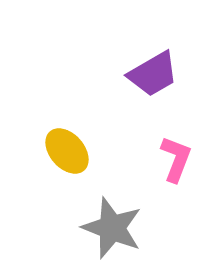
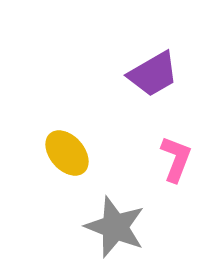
yellow ellipse: moved 2 px down
gray star: moved 3 px right, 1 px up
